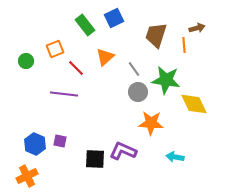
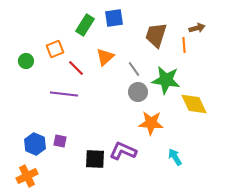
blue square: rotated 18 degrees clockwise
green rectangle: rotated 70 degrees clockwise
cyan arrow: rotated 48 degrees clockwise
